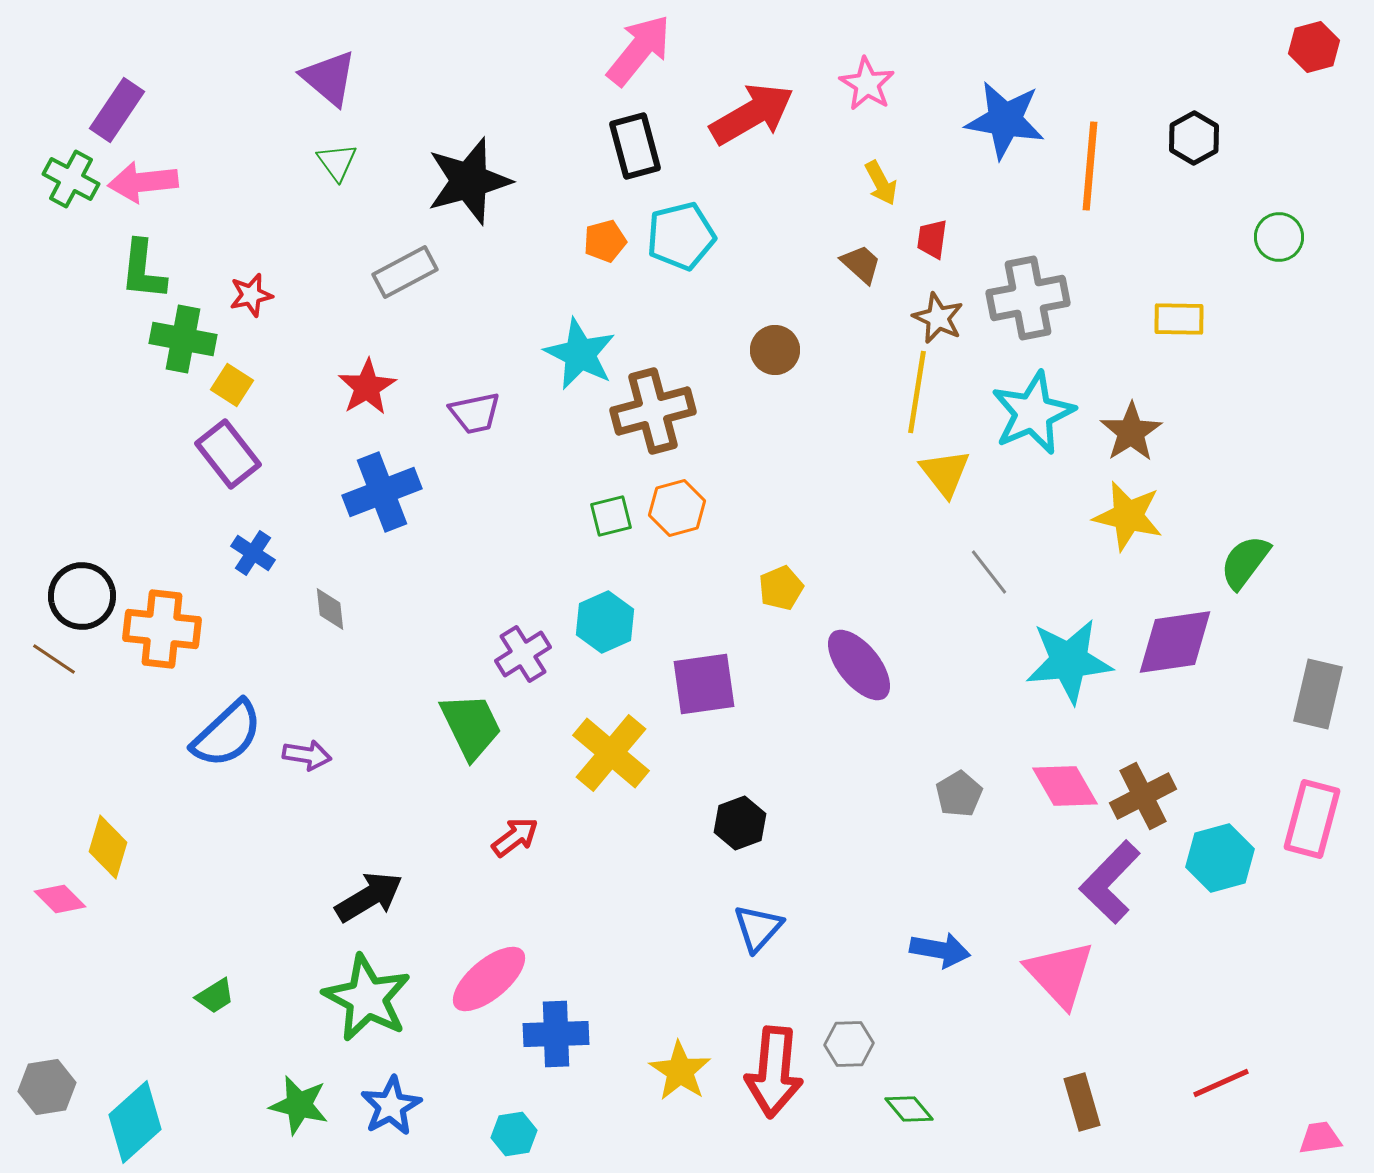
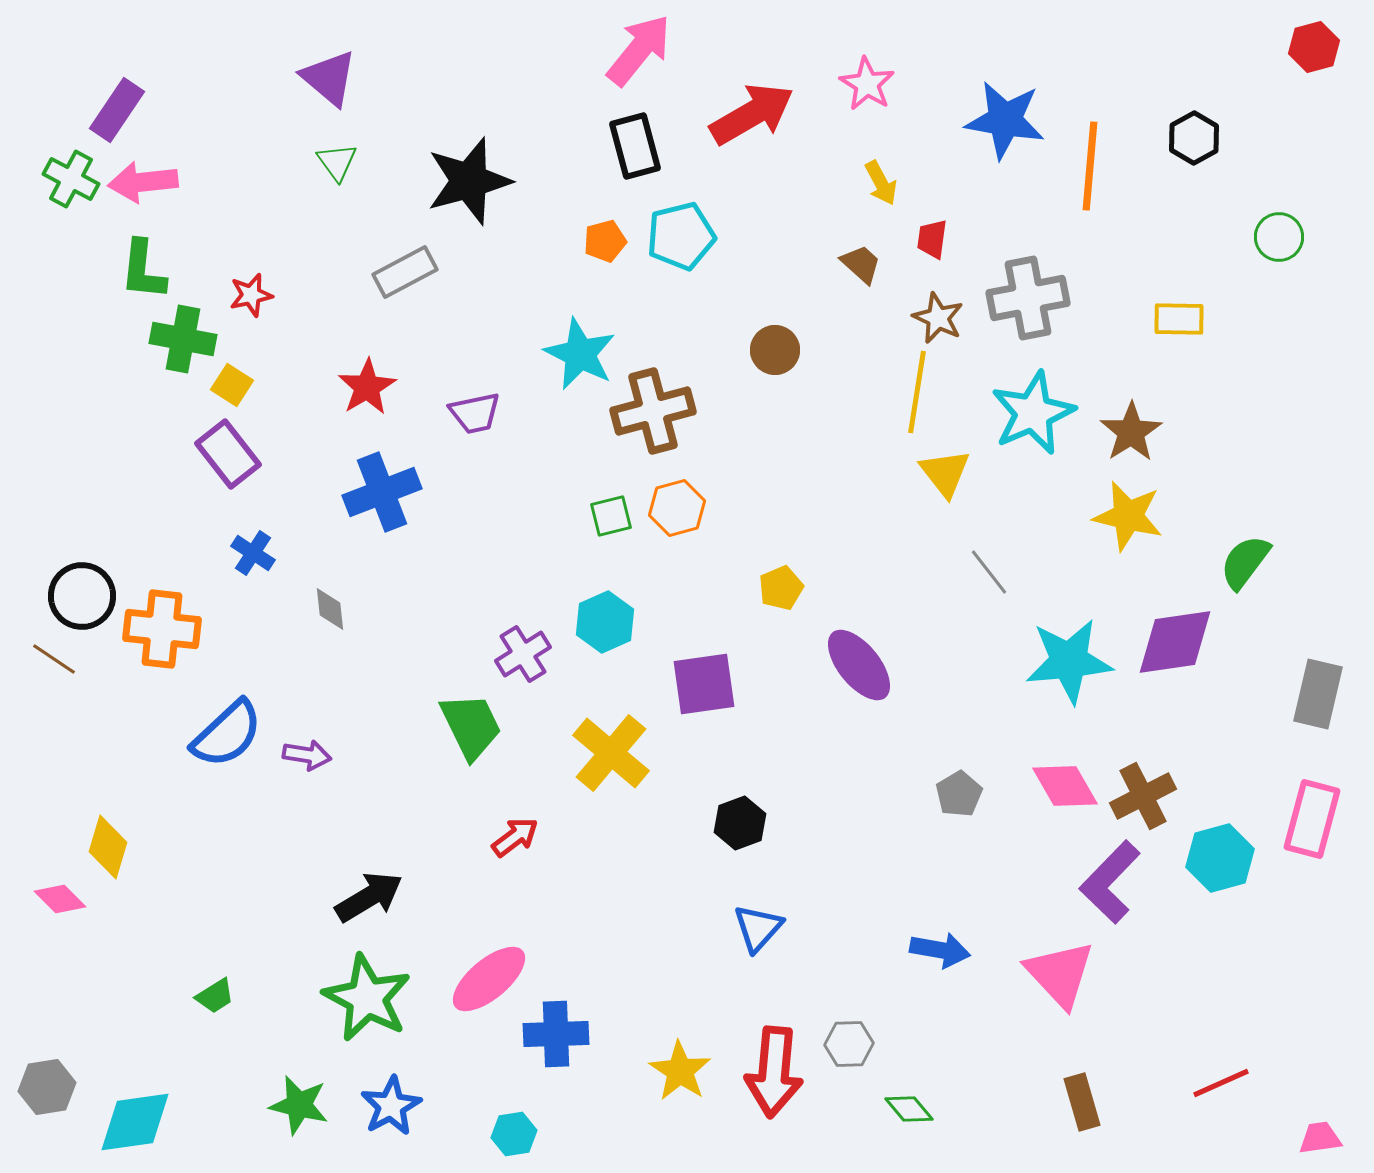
cyan diamond at (135, 1122): rotated 34 degrees clockwise
